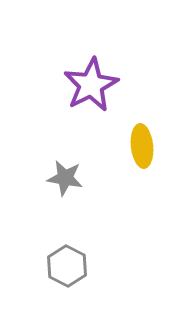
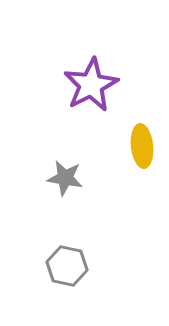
gray hexagon: rotated 15 degrees counterclockwise
